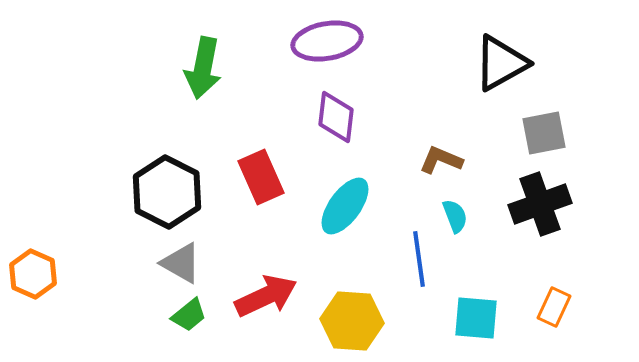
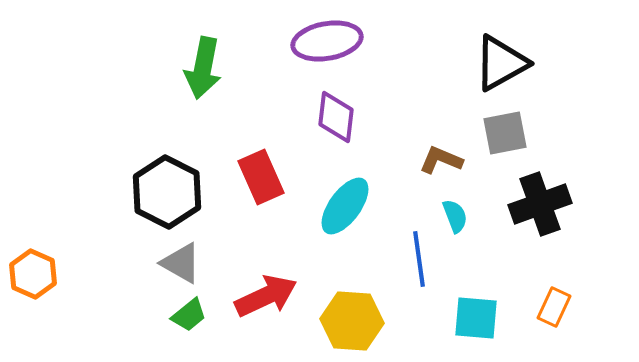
gray square: moved 39 px left
